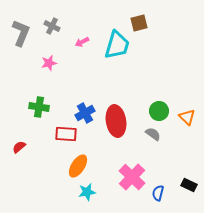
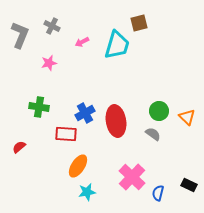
gray L-shape: moved 1 px left, 2 px down
